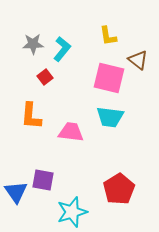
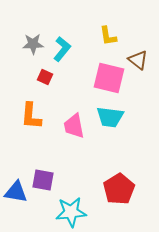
red square: rotated 28 degrees counterclockwise
pink trapezoid: moved 3 px right, 6 px up; rotated 108 degrees counterclockwise
blue triangle: rotated 45 degrees counterclockwise
cyan star: moved 1 px left; rotated 12 degrees clockwise
